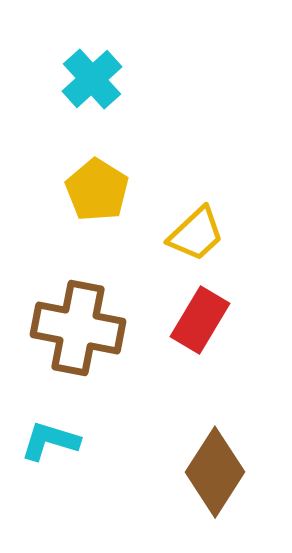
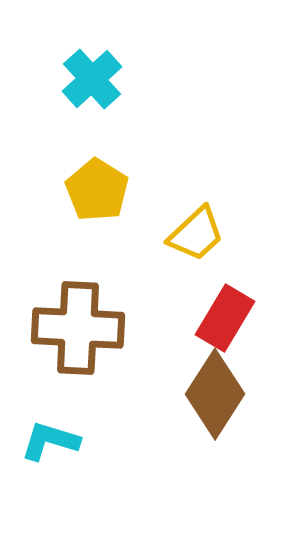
red rectangle: moved 25 px right, 2 px up
brown cross: rotated 8 degrees counterclockwise
brown diamond: moved 78 px up
